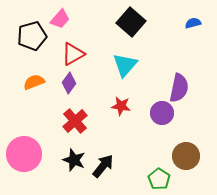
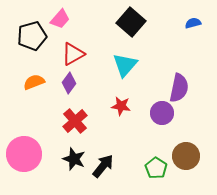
black star: moved 1 px up
green pentagon: moved 3 px left, 11 px up
